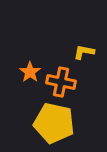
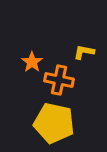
orange star: moved 2 px right, 10 px up
orange cross: moved 2 px left, 2 px up
